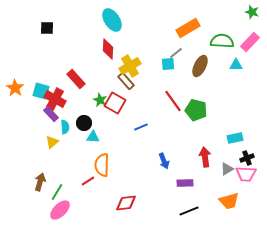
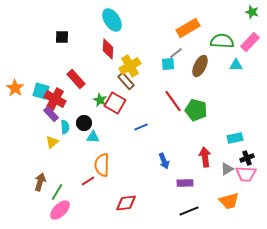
black square at (47, 28): moved 15 px right, 9 px down
